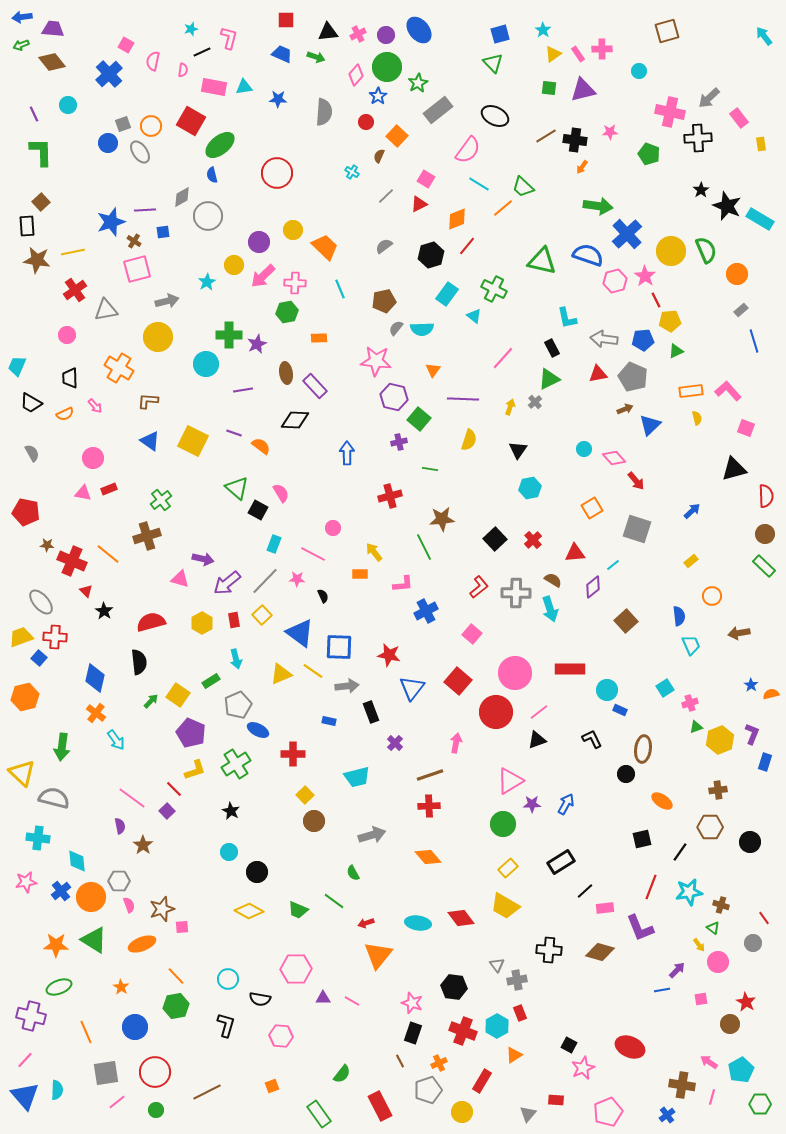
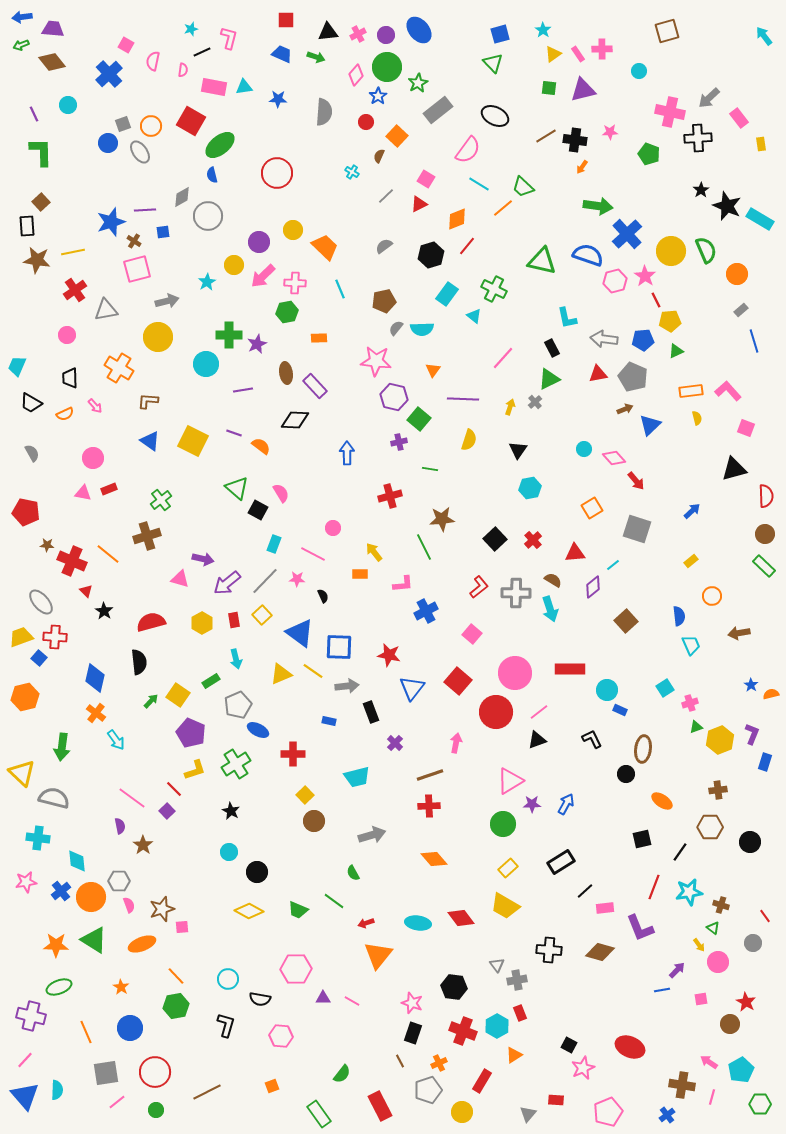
orange diamond at (428, 857): moved 6 px right, 2 px down
red line at (651, 887): moved 3 px right
red line at (764, 918): moved 1 px right, 2 px up
blue circle at (135, 1027): moved 5 px left, 1 px down
